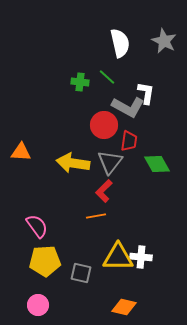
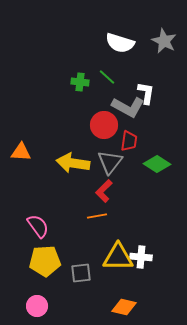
white semicircle: rotated 120 degrees clockwise
green diamond: rotated 28 degrees counterclockwise
orange line: moved 1 px right
pink semicircle: moved 1 px right
gray square: rotated 20 degrees counterclockwise
pink circle: moved 1 px left, 1 px down
